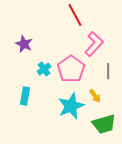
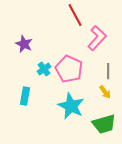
pink L-shape: moved 3 px right, 6 px up
pink pentagon: moved 2 px left; rotated 12 degrees counterclockwise
yellow arrow: moved 10 px right, 4 px up
cyan star: rotated 24 degrees counterclockwise
